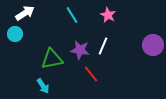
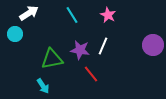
white arrow: moved 4 px right
